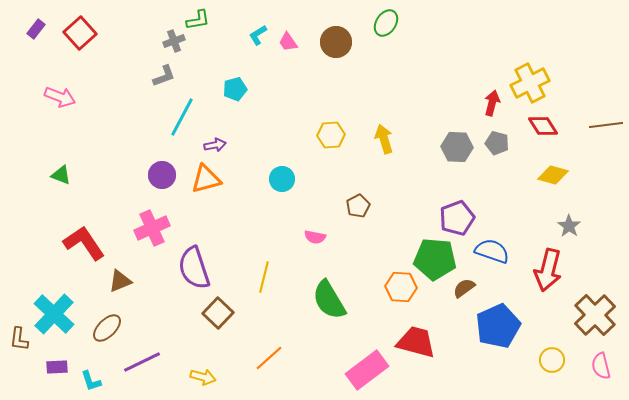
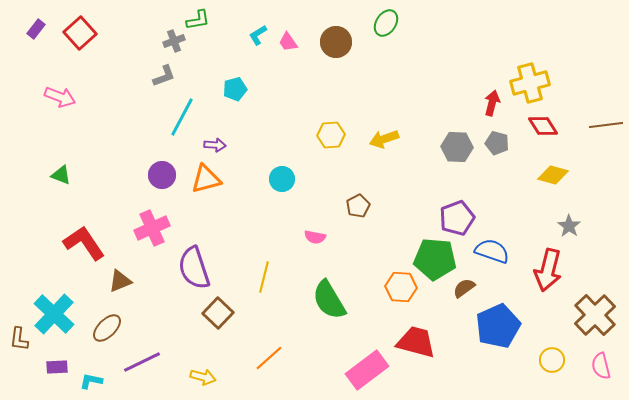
yellow cross at (530, 83): rotated 12 degrees clockwise
yellow arrow at (384, 139): rotated 92 degrees counterclockwise
purple arrow at (215, 145): rotated 15 degrees clockwise
cyan L-shape at (91, 381): rotated 120 degrees clockwise
